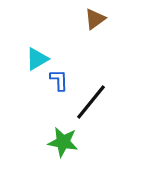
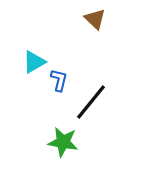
brown triangle: rotated 40 degrees counterclockwise
cyan triangle: moved 3 px left, 3 px down
blue L-shape: rotated 15 degrees clockwise
